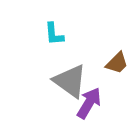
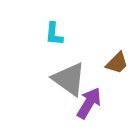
cyan L-shape: rotated 10 degrees clockwise
gray triangle: moved 1 px left, 2 px up
